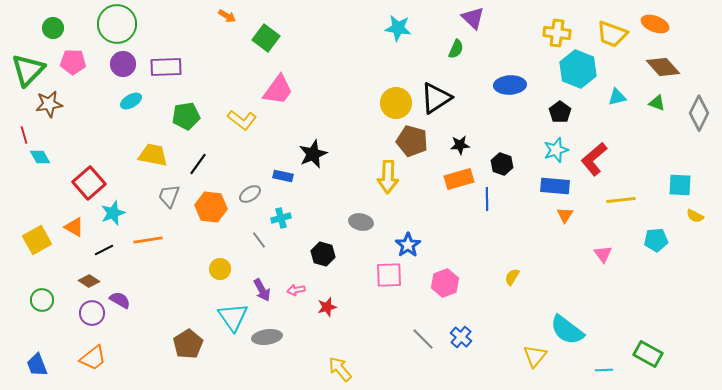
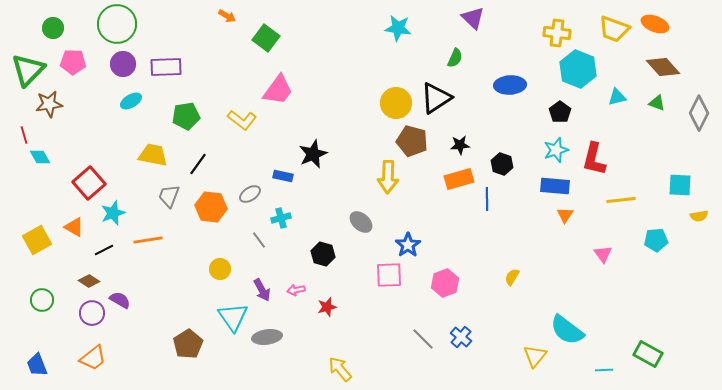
yellow trapezoid at (612, 34): moved 2 px right, 5 px up
green semicircle at (456, 49): moved 1 px left, 9 px down
red L-shape at (594, 159): rotated 36 degrees counterclockwise
yellow semicircle at (695, 216): moved 4 px right; rotated 36 degrees counterclockwise
gray ellipse at (361, 222): rotated 30 degrees clockwise
